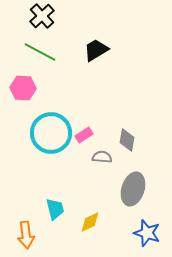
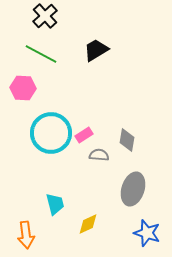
black cross: moved 3 px right
green line: moved 1 px right, 2 px down
gray semicircle: moved 3 px left, 2 px up
cyan trapezoid: moved 5 px up
yellow diamond: moved 2 px left, 2 px down
